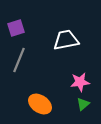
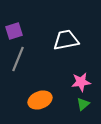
purple square: moved 2 px left, 3 px down
gray line: moved 1 px left, 1 px up
pink star: moved 1 px right
orange ellipse: moved 4 px up; rotated 55 degrees counterclockwise
